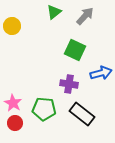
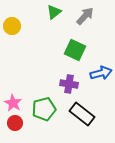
green pentagon: rotated 20 degrees counterclockwise
